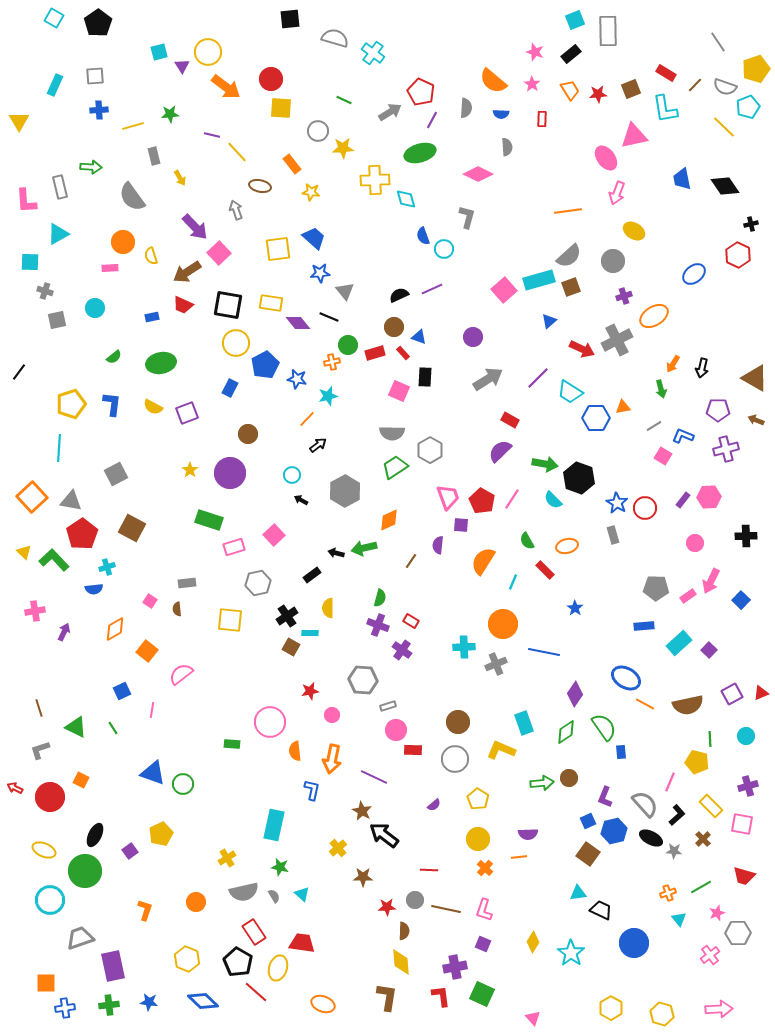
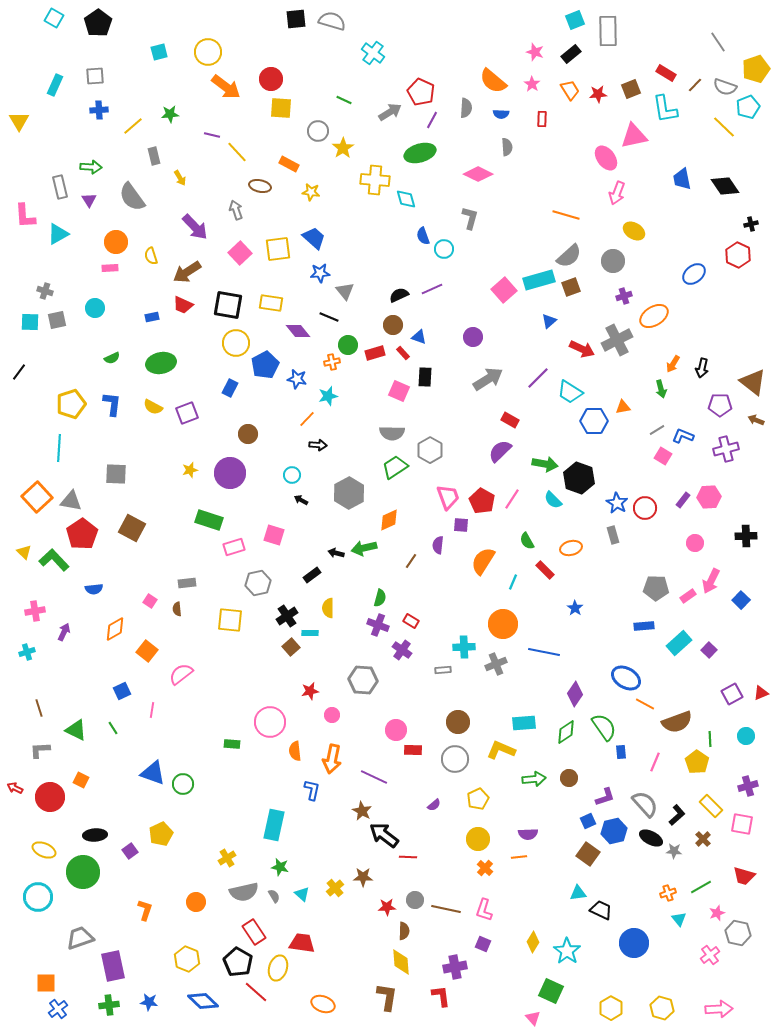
black square at (290, 19): moved 6 px right
gray semicircle at (335, 38): moved 3 px left, 17 px up
purple triangle at (182, 66): moved 93 px left, 134 px down
yellow line at (133, 126): rotated 25 degrees counterclockwise
yellow star at (343, 148): rotated 30 degrees counterclockwise
orange rectangle at (292, 164): moved 3 px left; rotated 24 degrees counterclockwise
yellow cross at (375, 180): rotated 8 degrees clockwise
pink L-shape at (26, 201): moved 1 px left, 15 px down
orange line at (568, 211): moved 2 px left, 4 px down; rotated 24 degrees clockwise
gray L-shape at (467, 217): moved 3 px right, 1 px down
orange circle at (123, 242): moved 7 px left
pink square at (219, 253): moved 21 px right
cyan square at (30, 262): moved 60 px down
purple diamond at (298, 323): moved 8 px down
brown circle at (394, 327): moved 1 px left, 2 px up
green semicircle at (114, 357): moved 2 px left, 1 px down; rotated 14 degrees clockwise
brown triangle at (755, 378): moved 2 px left, 4 px down; rotated 8 degrees clockwise
purple pentagon at (718, 410): moved 2 px right, 5 px up
blue hexagon at (596, 418): moved 2 px left, 3 px down
gray line at (654, 426): moved 3 px right, 4 px down
black arrow at (318, 445): rotated 42 degrees clockwise
yellow star at (190, 470): rotated 21 degrees clockwise
gray square at (116, 474): rotated 30 degrees clockwise
gray hexagon at (345, 491): moved 4 px right, 2 px down
orange square at (32, 497): moved 5 px right
pink square at (274, 535): rotated 30 degrees counterclockwise
orange ellipse at (567, 546): moved 4 px right, 2 px down
cyan cross at (107, 567): moved 80 px left, 85 px down
brown square at (291, 647): rotated 18 degrees clockwise
brown semicircle at (688, 705): moved 11 px left, 17 px down; rotated 8 degrees counterclockwise
gray rectangle at (388, 706): moved 55 px right, 36 px up; rotated 14 degrees clockwise
cyan rectangle at (524, 723): rotated 75 degrees counterclockwise
green triangle at (76, 727): moved 3 px down
gray L-shape at (40, 750): rotated 15 degrees clockwise
yellow pentagon at (697, 762): rotated 20 degrees clockwise
pink line at (670, 782): moved 15 px left, 20 px up
green arrow at (542, 783): moved 8 px left, 4 px up
purple L-shape at (605, 797): rotated 130 degrees counterclockwise
yellow pentagon at (478, 799): rotated 15 degrees clockwise
black ellipse at (95, 835): rotated 60 degrees clockwise
yellow cross at (338, 848): moved 3 px left, 40 px down
red line at (429, 870): moved 21 px left, 13 px up
green circle at (85, 871): moved 2 px left, 1 px down
cyan circle at (50, 900): moved 12 px left, 3 px up
gray hexagon at (738, 933): rotated 15 degrees clockwise
cyan star at (571, 953): moved 4 px left, 2 px up
green square at (482, 994): moved 69 px right, 3 px up
blue cross at (65, 1008): moved 7 px left, 1 px down; rotated 30 degrees counterclockwise
yellow hexagon at (662, 1014): moved 6 px up
